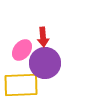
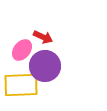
red arrow: rotated 60 degrees counterclockwise
purple circle: moved 3 px down
